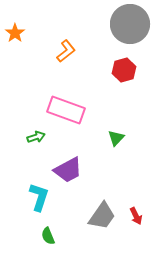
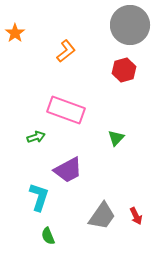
gray circle: moved 1 px down
